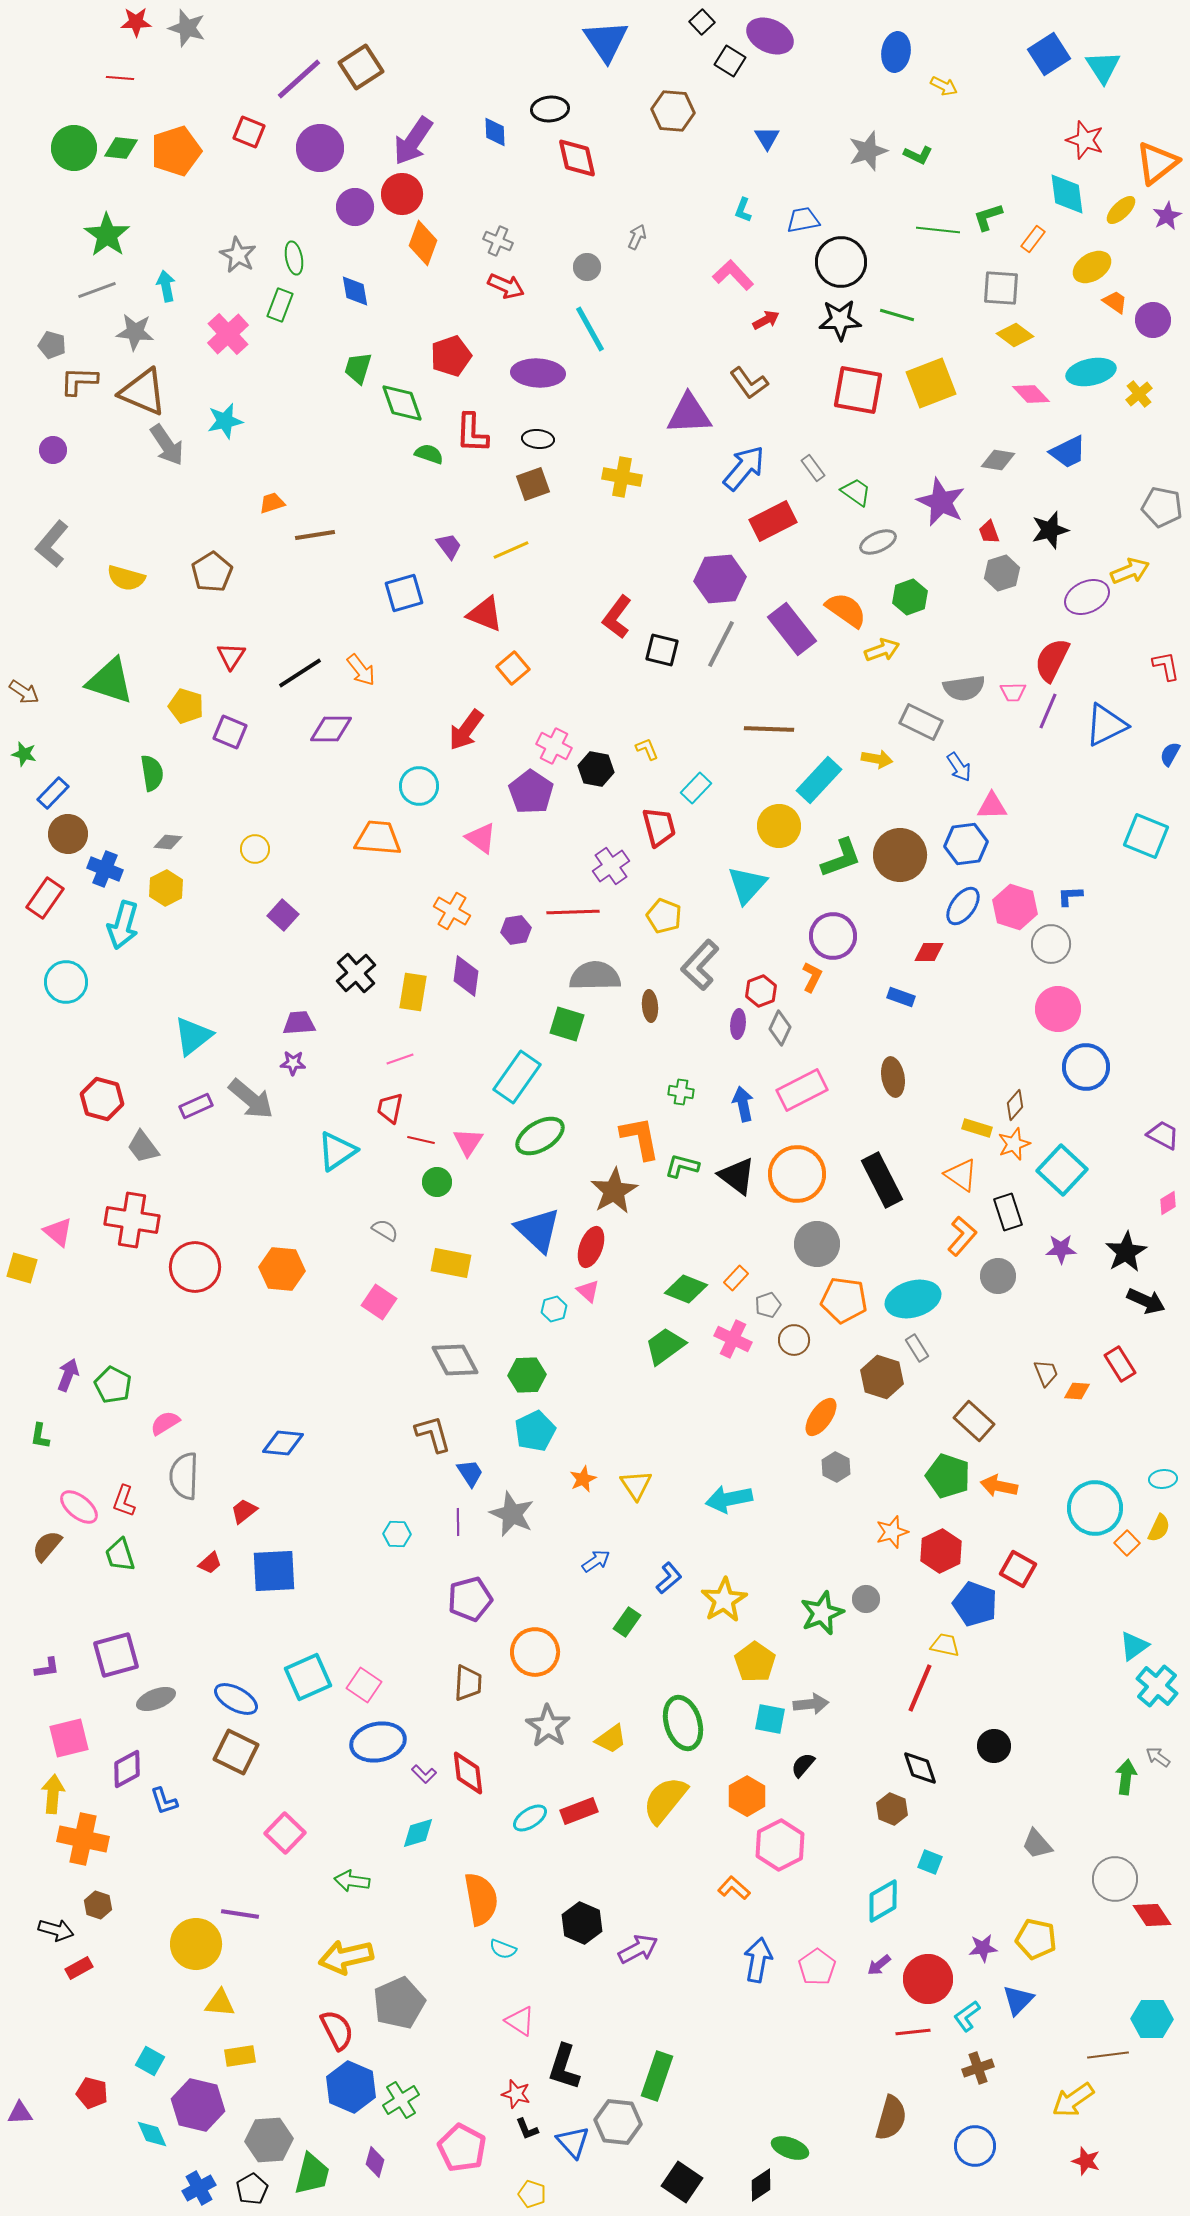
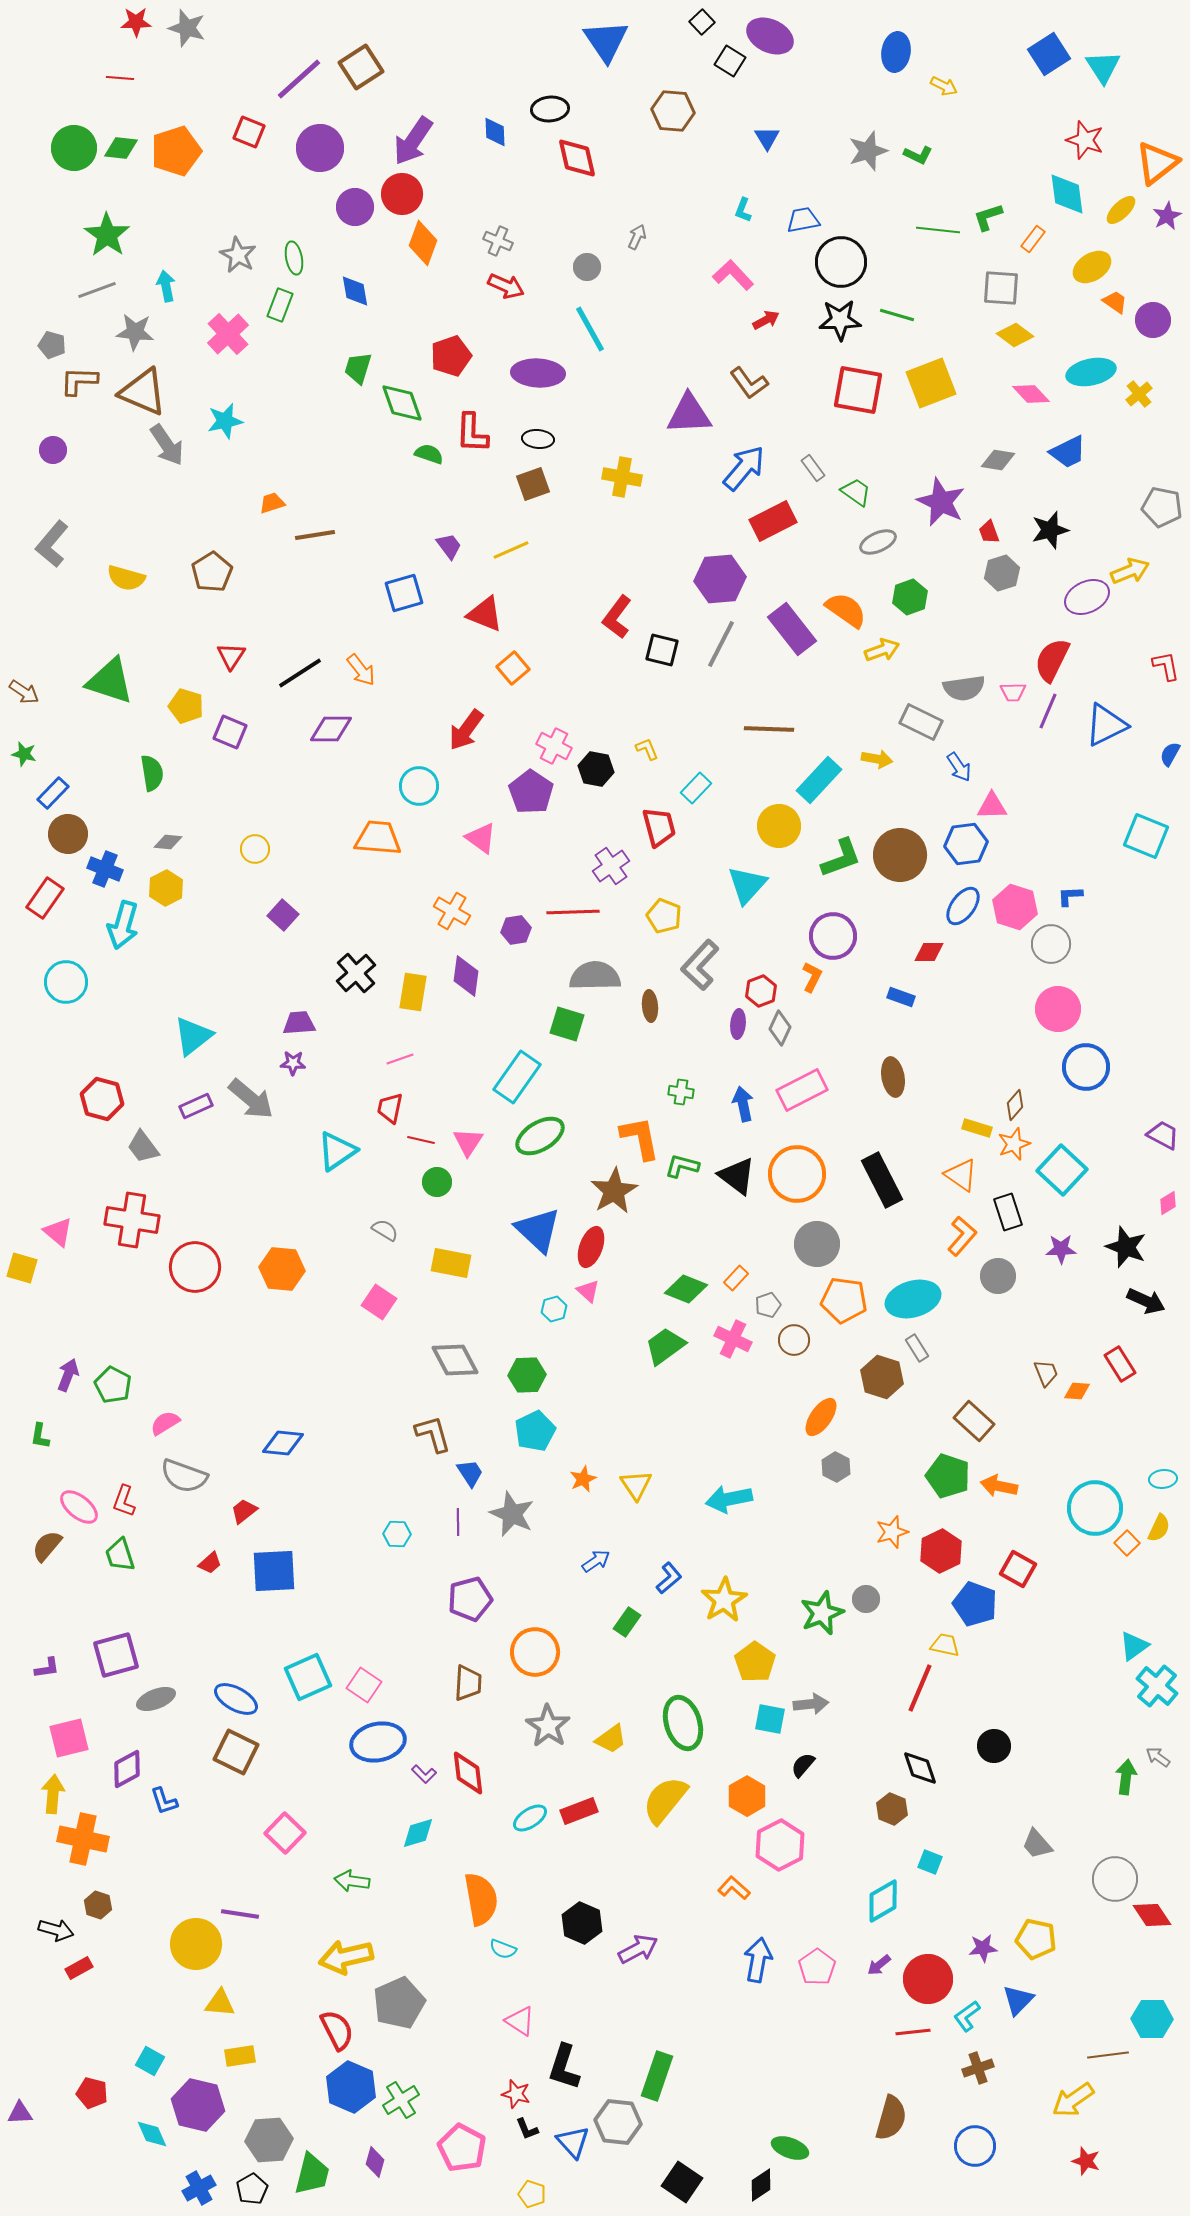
black star at (1126, 1252): moved 5 px up; rotated 21 degrees counterclockwise
gray semicircle at (184, 1476): rotated 72 degrees counterclockwise
